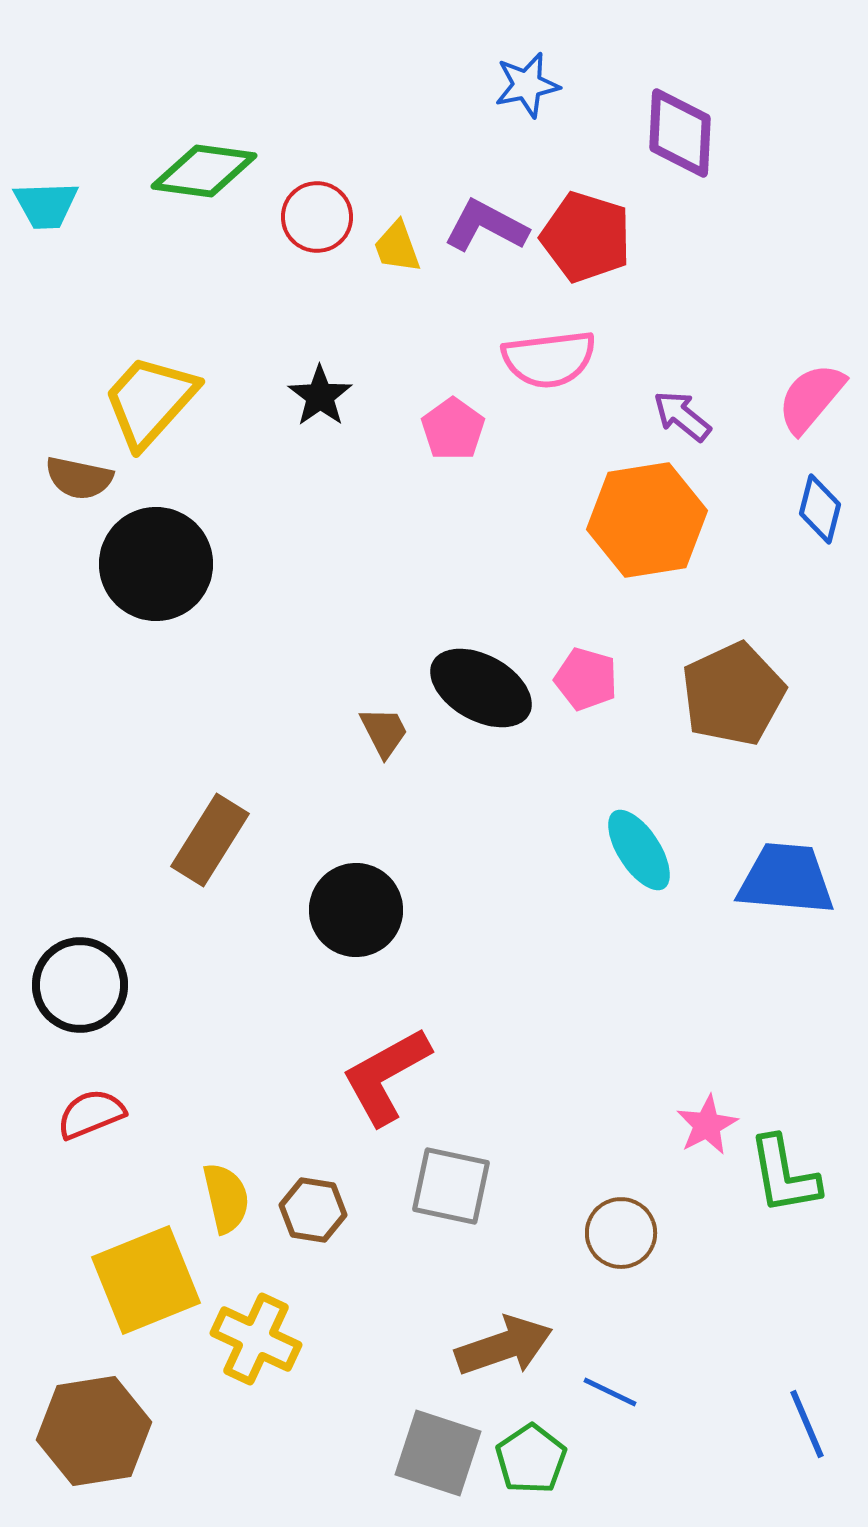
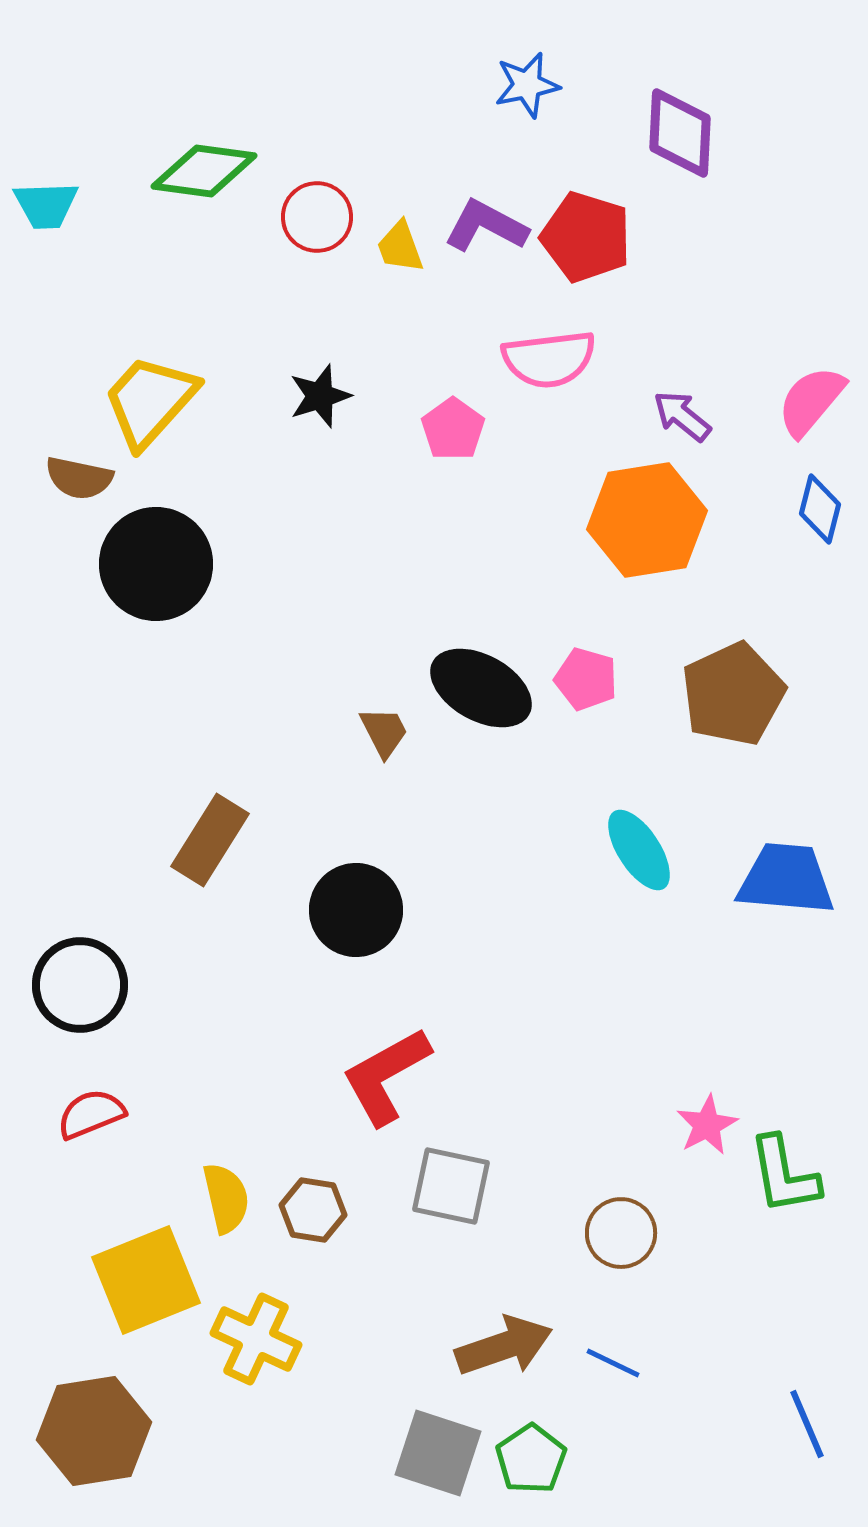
yellow trapezoid at (397, 247): moved 3 px right
black star at (320, 396): rotated 18 degrees clockwise
pink semicircle at (811, 398): moved 3 px down
blue line at (610, 1392): moved 3 px right, 29 px up
